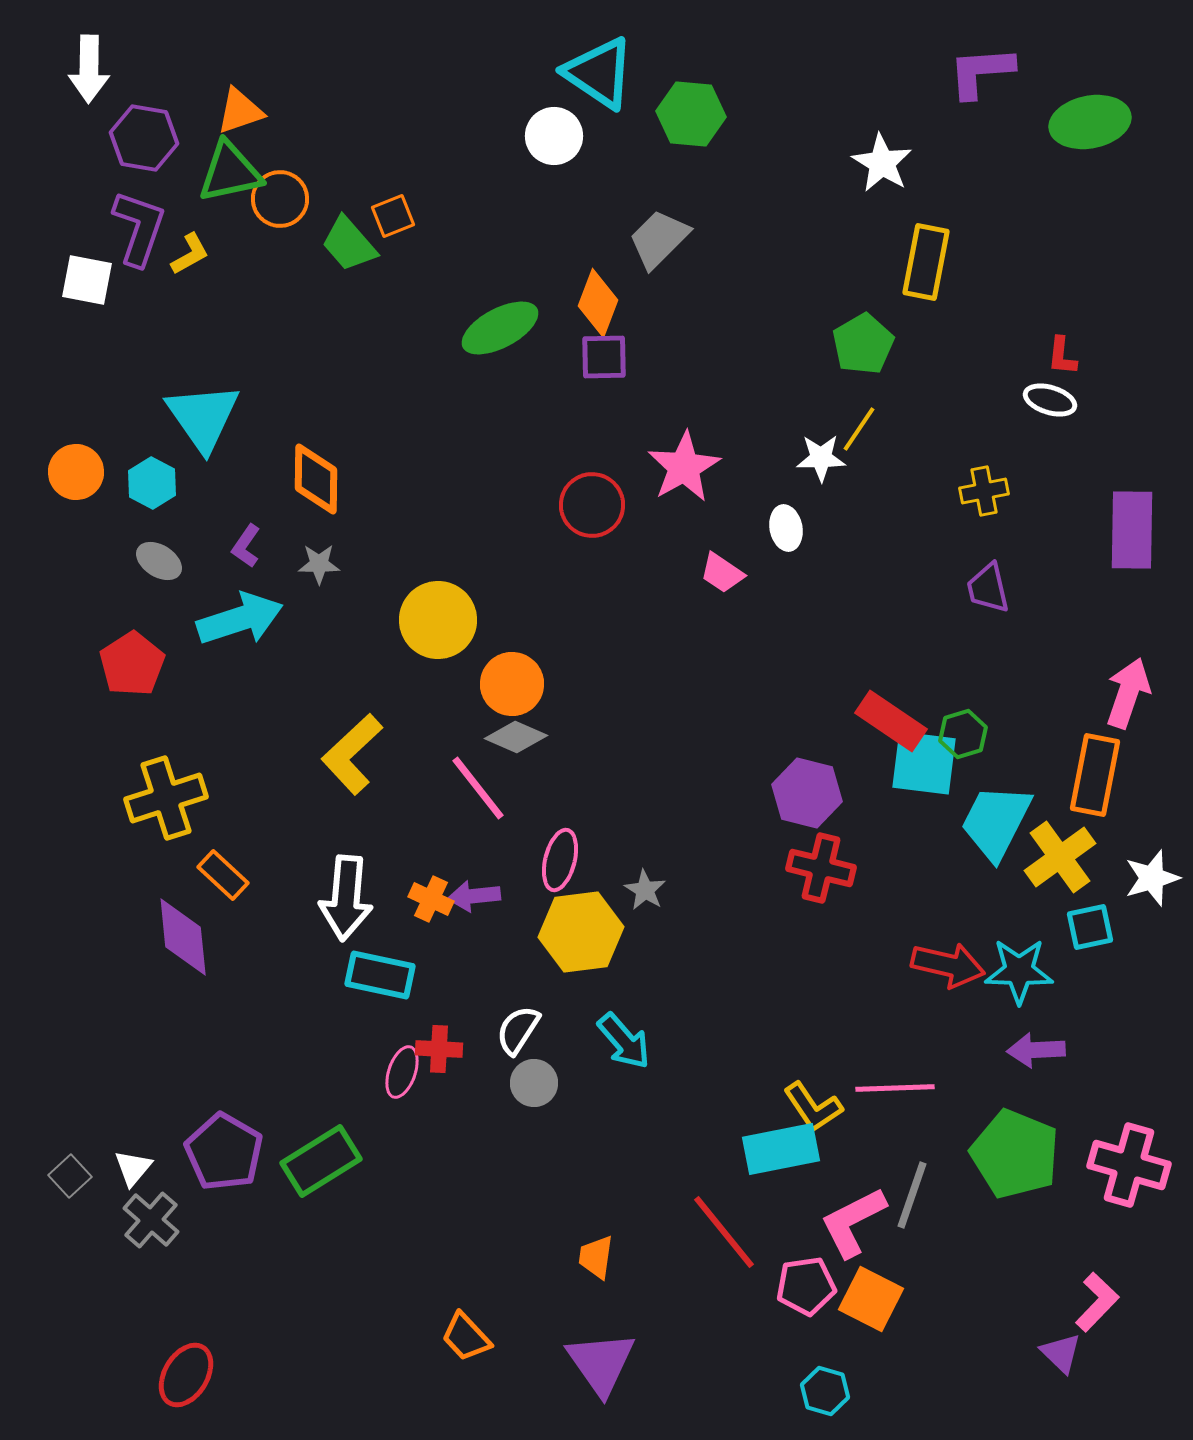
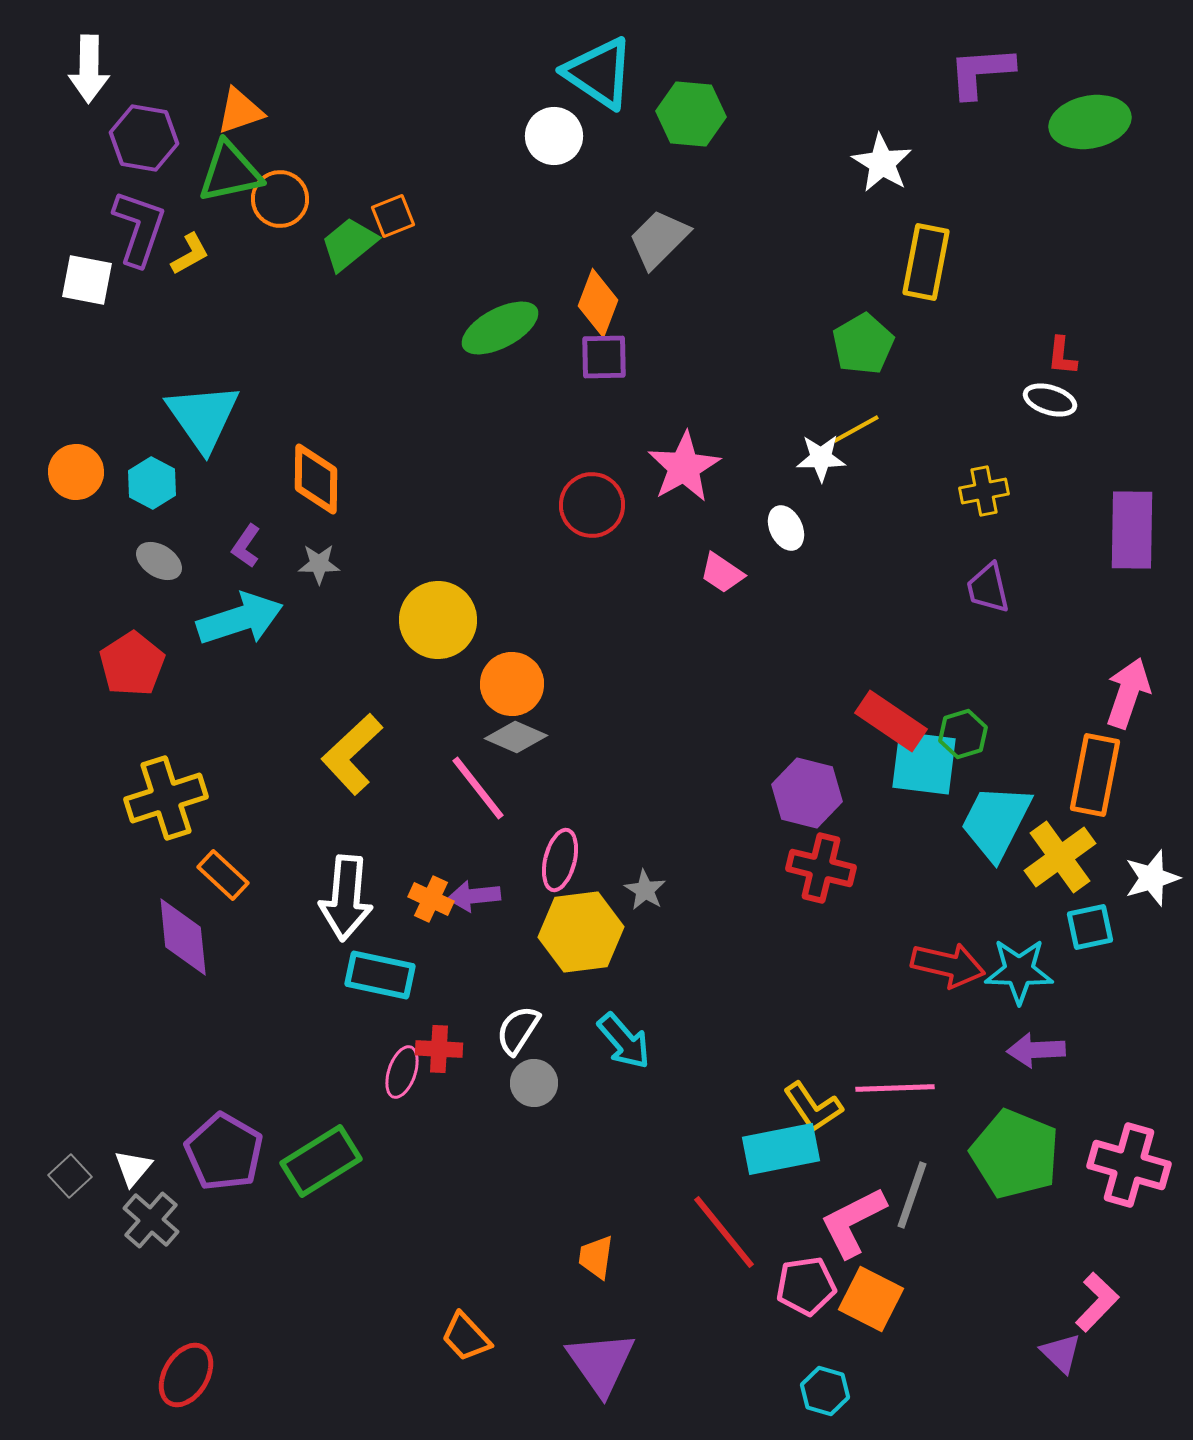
green trapezoid at (349, 244): rotated 92 degrees clockwise
yellow line at (859, 429): moved 3 px left; rotated 27 degrees clockwise
white ellipse at (786, 528): rotated 15 degrees counterclockwise
